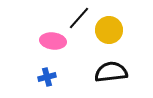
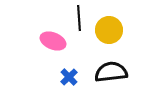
black line: rotated 45 degrees counterclockwise
pink ellipse: rotated 15 degrees clockwise
blue cross: moved 22 px right; rotated 30 degrees counterclockwise
